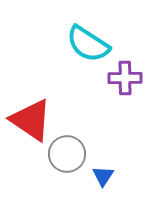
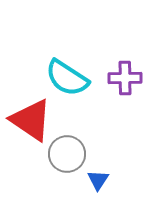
cyan semicircle: moved 21 px left, 34 px down
blue triangle: moved 5 px left, 4 px down
